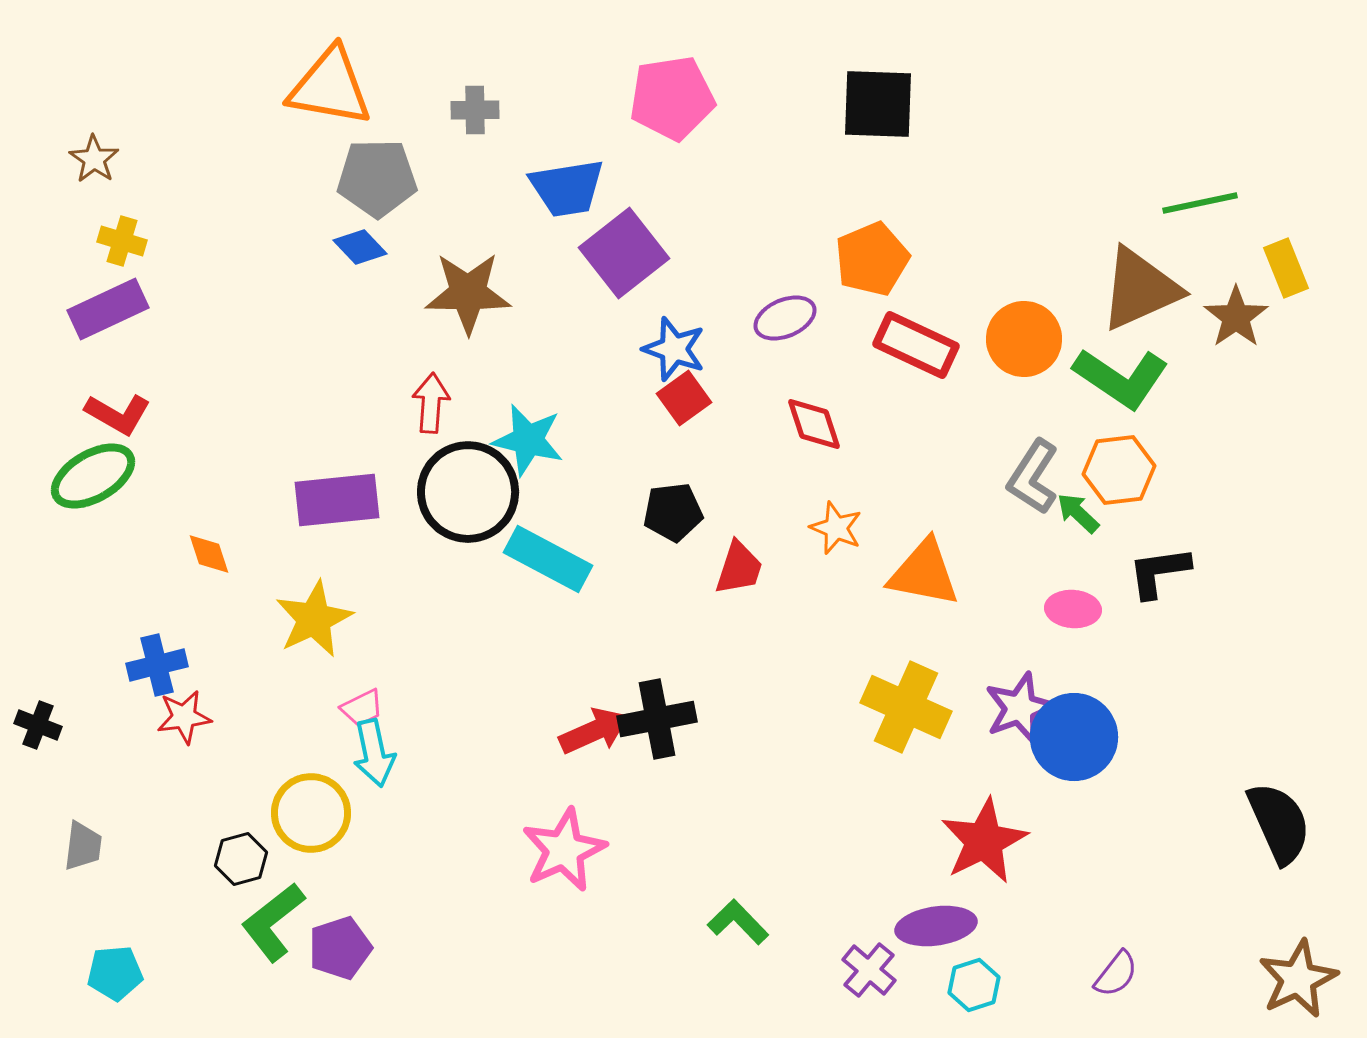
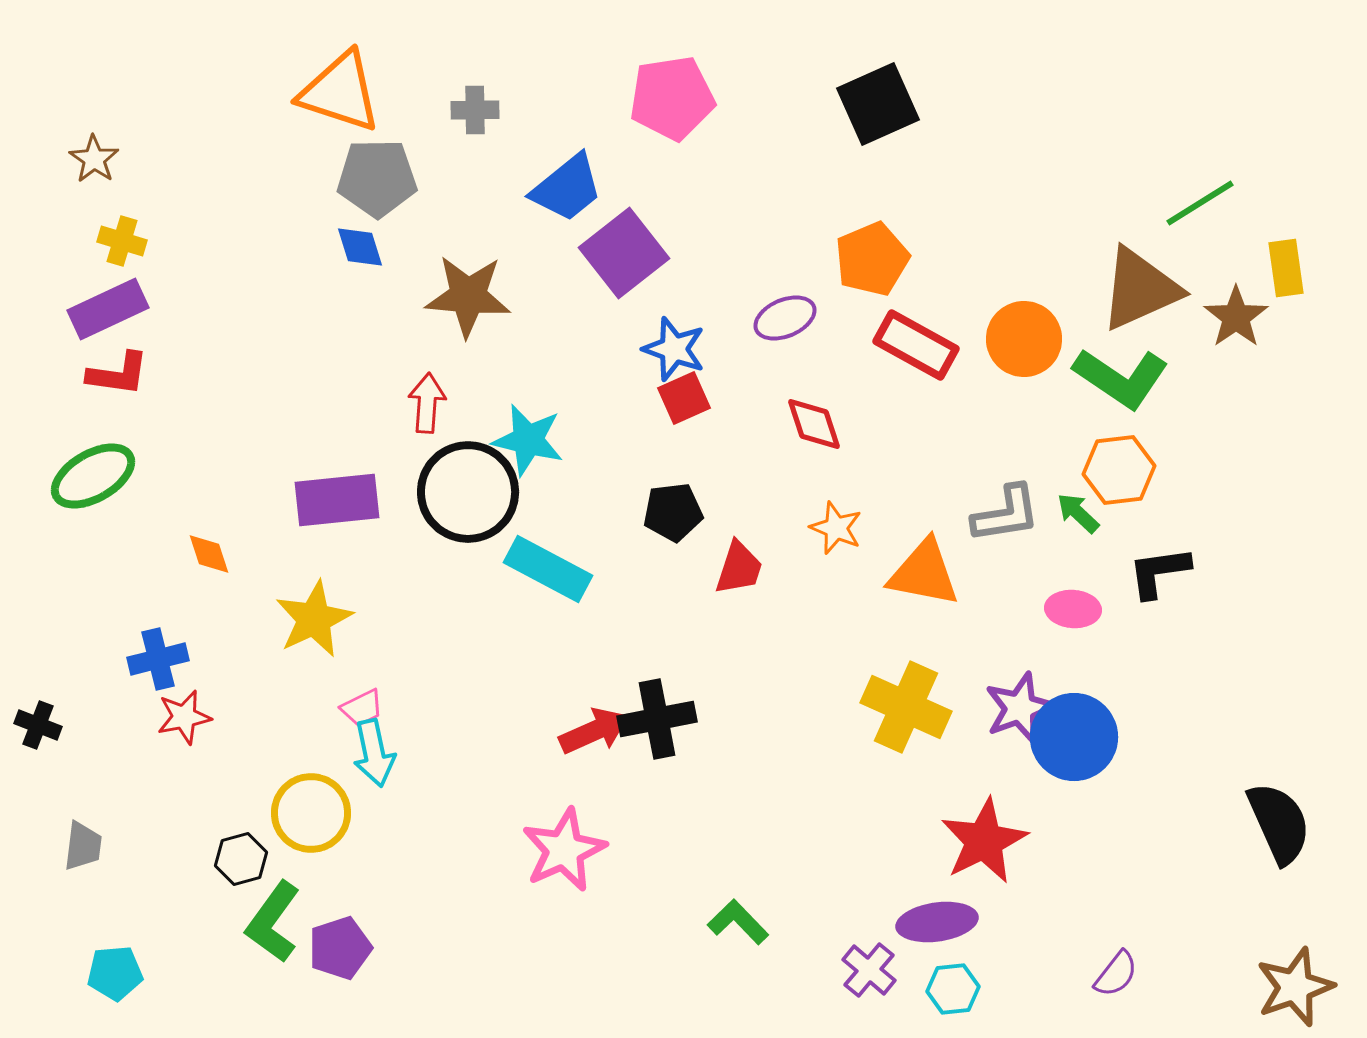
orange triangle at (330, 87): moved 10 px right, 5 px down; rotated 8 degrees clockwise
black square at (878, 104): rotated 26 degrees counterclockwise
blue trapezoid at (567, 188): rotated 30 degrees counterclockwise
green line at (1200, 203): rotated 20 degrees counterclockwise
blue diamond at (360, 247): rotated 26 degrees clockwise
yellow rectangle at (1286, 268): rotated 14 degrees clockwise
brown star at (468, 293): moved 3 px down; rotated 4 degrees clockwise
red rectangle at (916, 345): rotated 4 degrees clockwise
red square at (684, 398): rotated 12 degrees clockwise
red arrow at (431, 403): moved 4 px left
red L-shape at (118, 414): moved 40 px up; rotated 22 degrees counterclockwise
gray L-shape at (1033, 477): moved 27 px left, 37 px down; rotated 132 degrees counterclockwise
cyan rectangle at (548, 559): moved 10 px down
blue cross at (157, 665): moved 1 px right, 6 px up
red star at (184, 717): rotated 4 degrees counterclockwise
green L-shape at (273, 922): rotated 16 degrees counterclockwise
purple ellipse at (936, 926): moved 1 px right, 4 px up
brown star at (1298, 979): moved 3 px left, 8 px down; rotated 6 degrees clockwise
cyan hexagon at (974, 985): moved 21 px left, 4 px down; rotated 12 degrees clockwise
